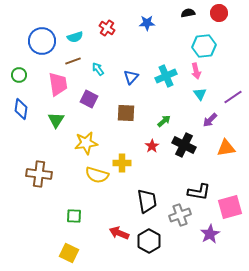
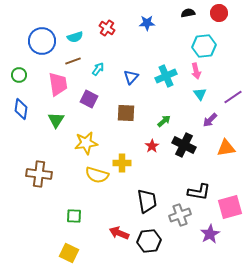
cyan arrow: rotated 72 degrees clockwise
black hexagon: rotated 25 degrees clockwise
